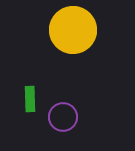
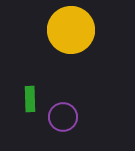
yellow circle: moved 2 px left
